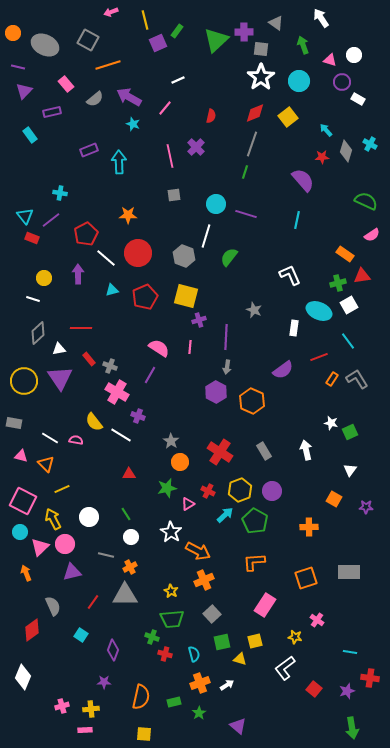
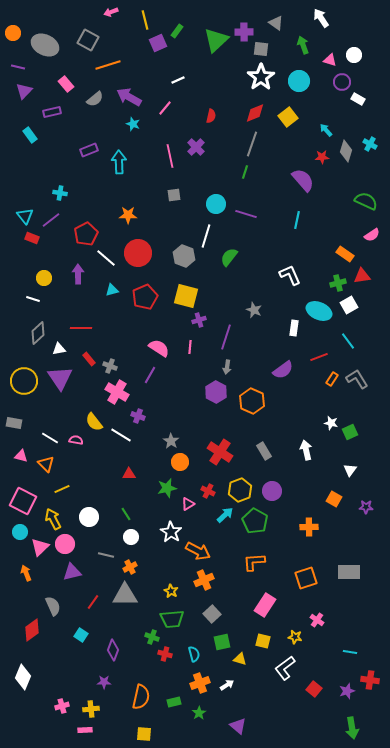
purple line at (226, 337): rotated 15 degrees clockwise
yellow square at (255, 641): moved 8 px right; rotated 28 degrees clockwise
red cross at (370, 678): moved 2 px down
